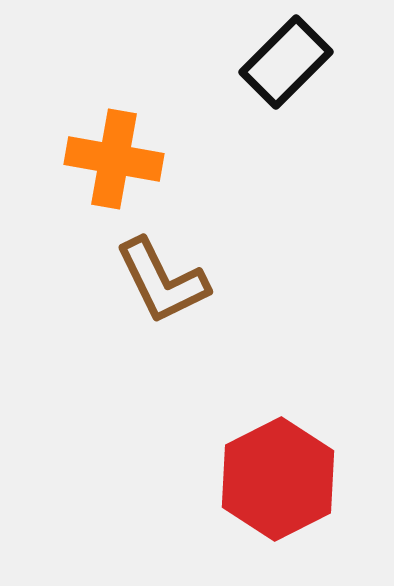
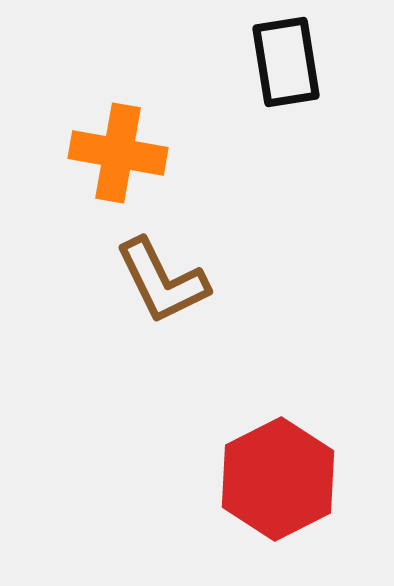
black rectangle: rotated 54 degrees counterclockwise
orange cross: moved 4 px right, 6 px up
